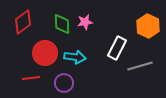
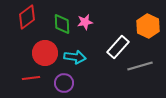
red diamond: moved 4 px right, 5 px up
white rectangle: moved 1 px right, 1 px up; rotated 15 degrees clockwise
